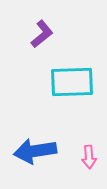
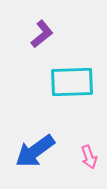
blue arrow: rotated 27 degrees counterclockwise
pink arrow: rotated 15 degrees counterclockwise
